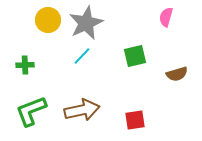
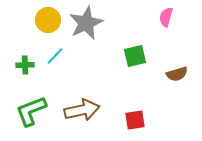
cyan line: moved 27 px left
